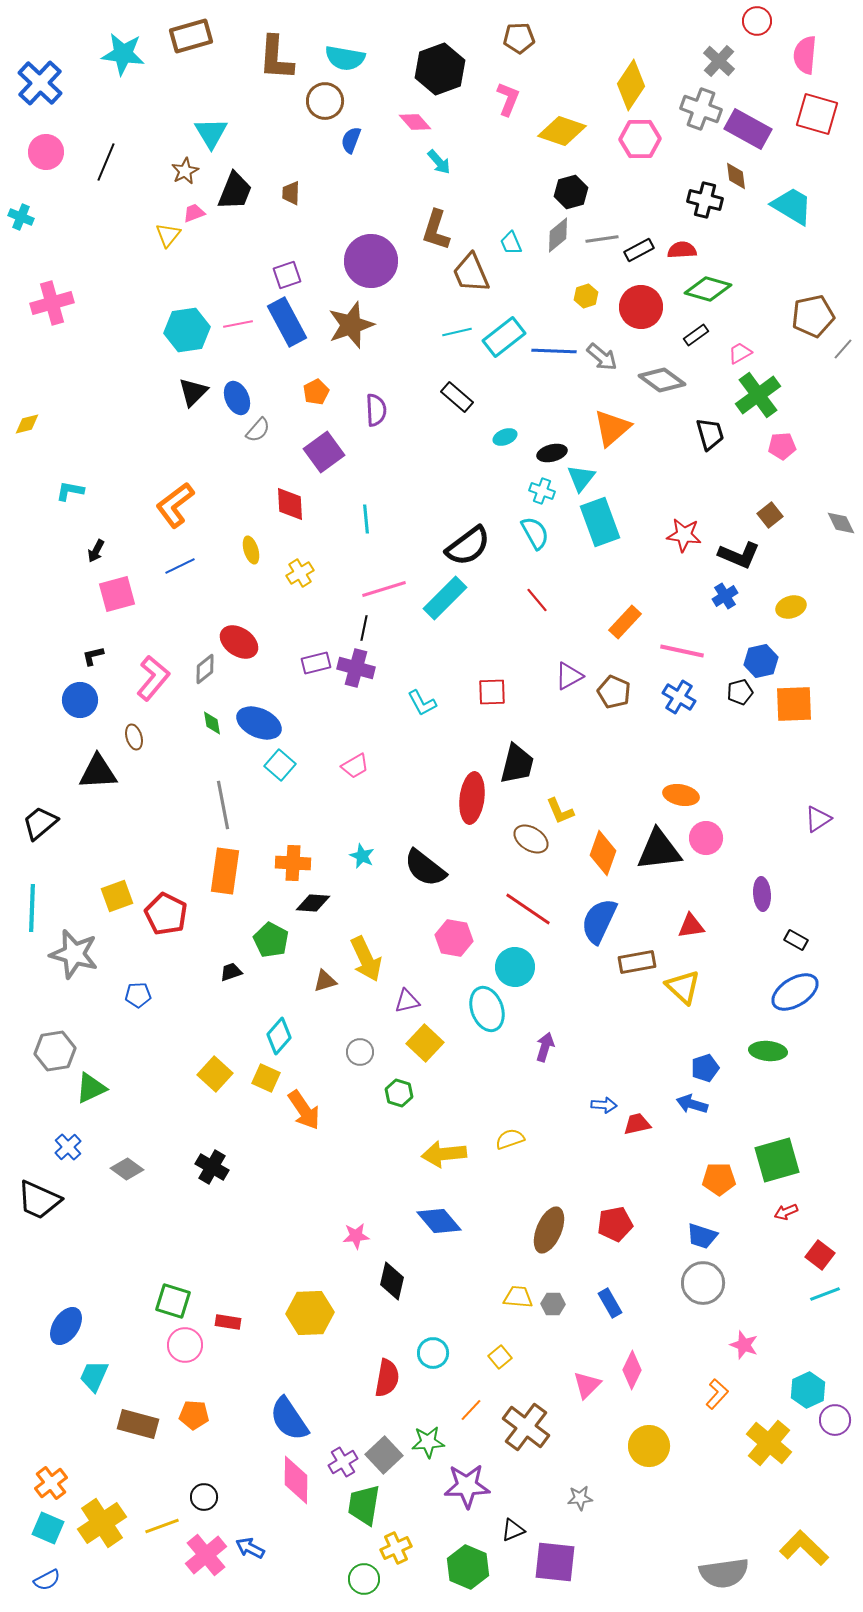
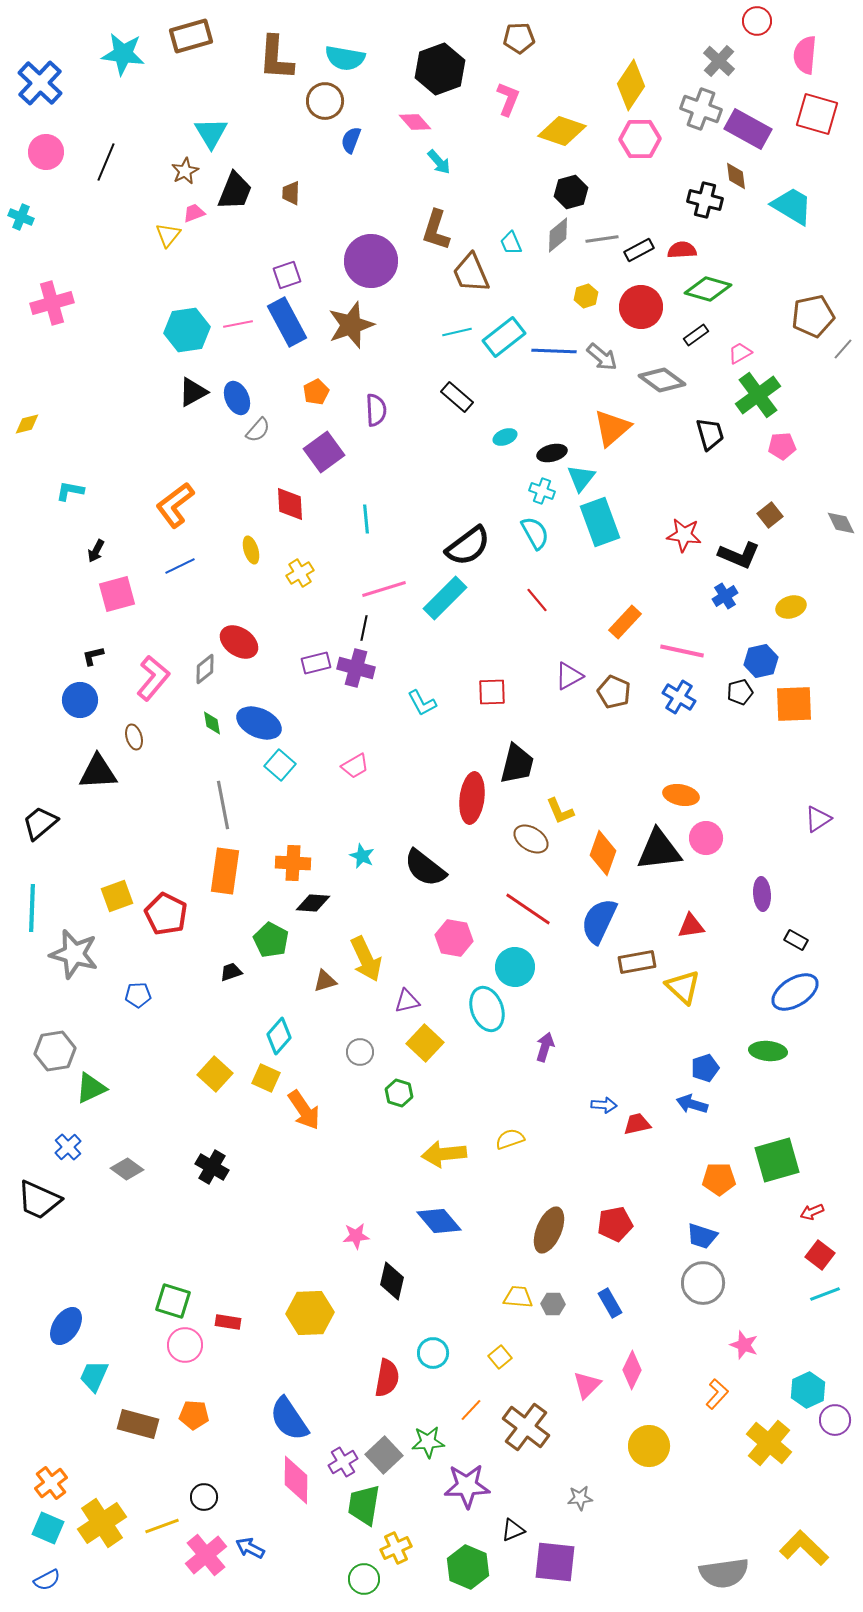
black triangle at (193, 392): rotated 16 degrees clockwise
red arrow at (786, 1212): moved 26 px right
